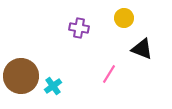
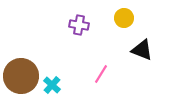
purple cross: moved 3 px up
black triangle: moved 1 px down
pink line: moved 8 px left
cyan cross: moved 1 px left, 1 px up; rotated 12 degrees counterclockwise
